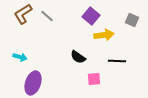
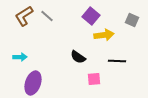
brown L-shape: moved 1 px right, 2 px down
cyan arrow: rotated 16 degrees counterclockwise
